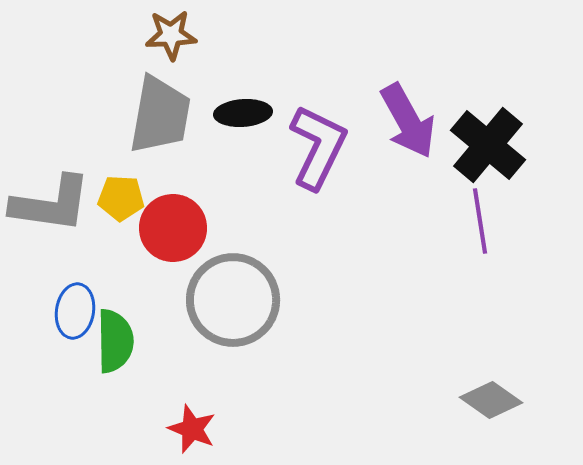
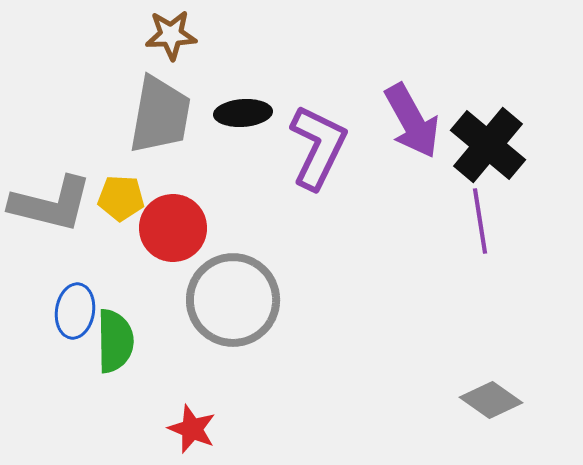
purple arrow: moved 4 px right
gray L-shape: rotated 6 degrees clockwise
